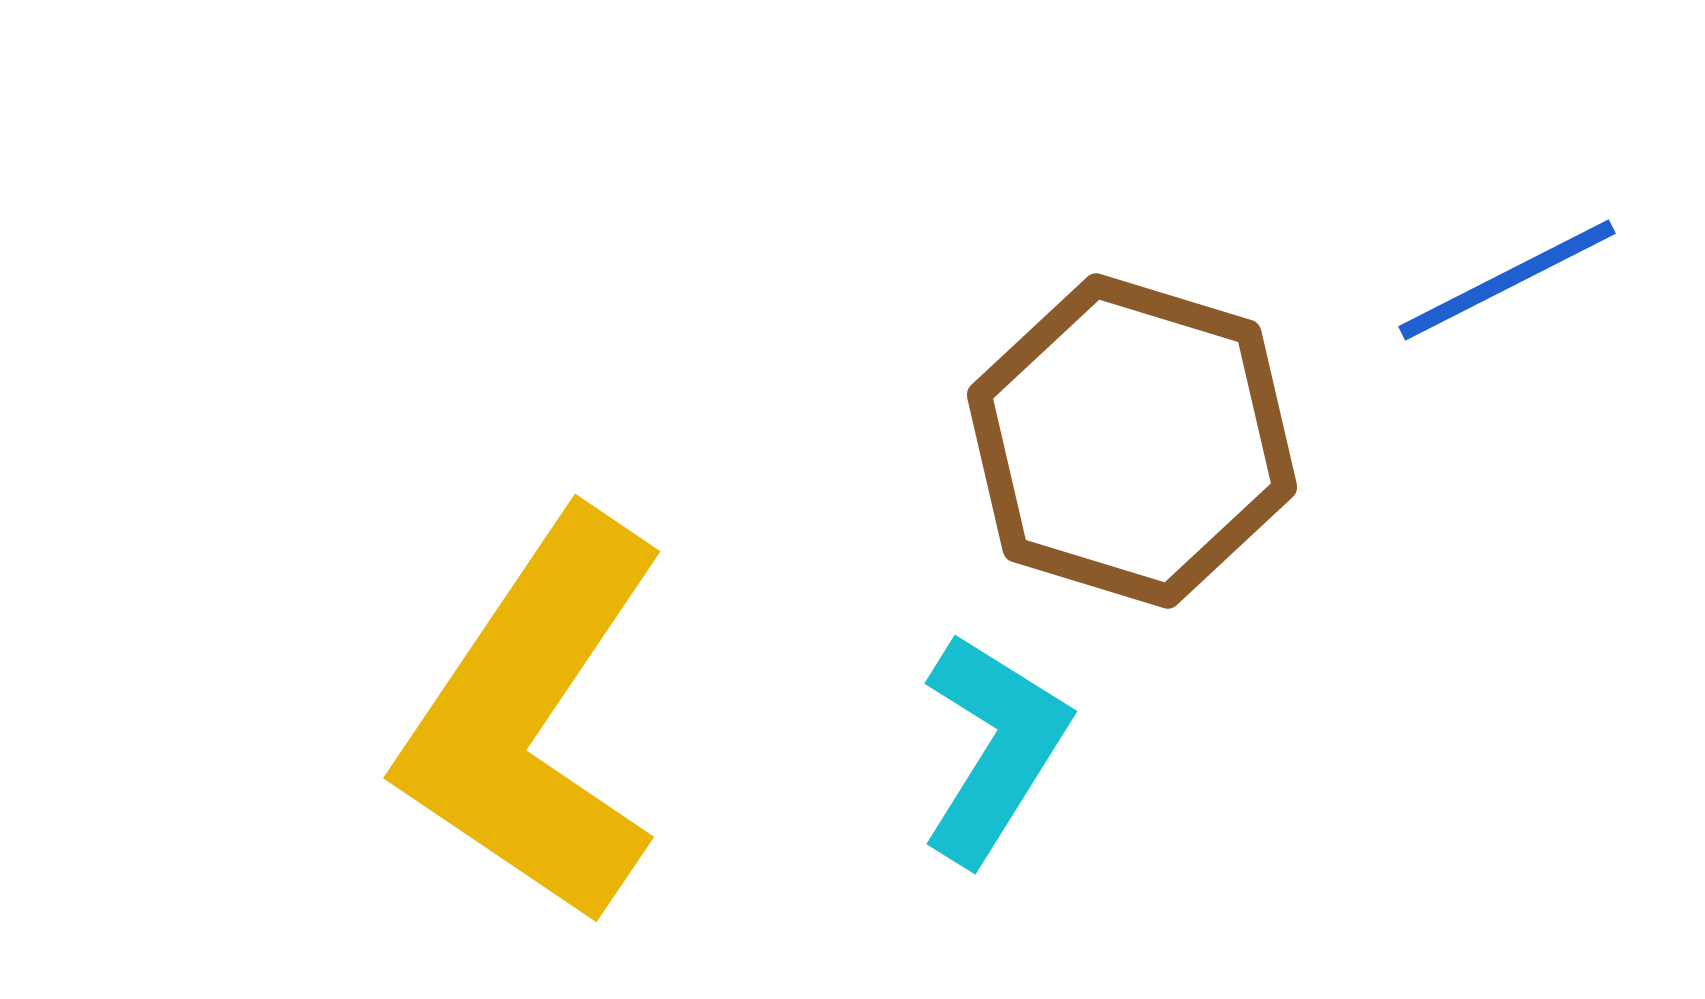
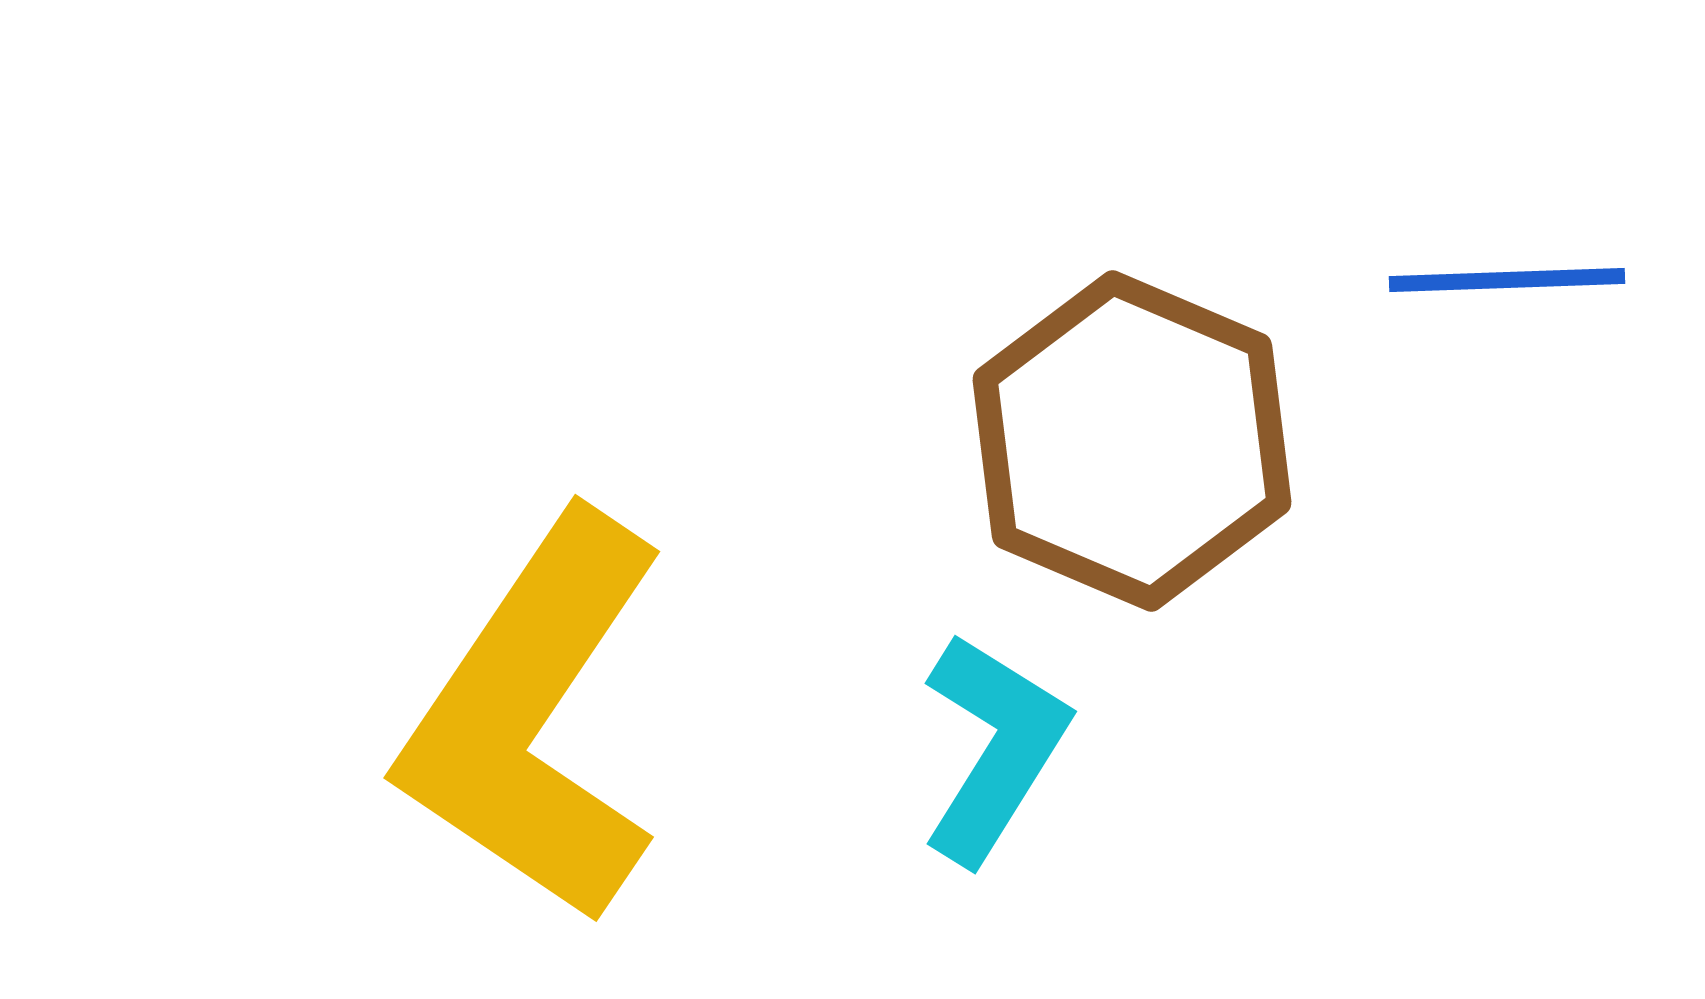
blue line: rotated 25 degrees clockwise
brown hexagon: rotated 6 degrees clockwise
